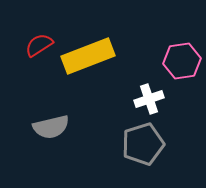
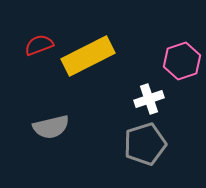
red semicircle: rotated 12 degrees clockwise
yellow rectangle: rotated 6 degrees counterclockwise
pink hexagon: rotated 9 degrees counterclockwise
gray pentagon: moved 2 px right
